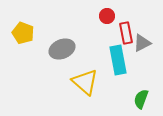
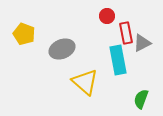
yellow pentagon: moved 1 px right, 1 px down
